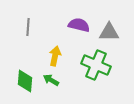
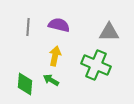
purple semicircle: moved 20 px left
green diamond: moved 3 px down
